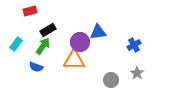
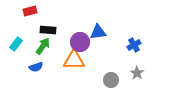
black rectangle: rotated 35 degrees clockwise
blue semicircle: rotated 40 degrees counterclockwise
